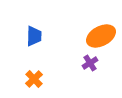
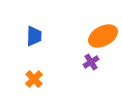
orange ellipse: moved 2 px right
purple cross: moved 1 px right, 1 px up
